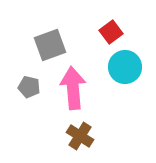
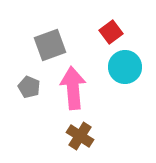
gray pentagon: rotated 10 degrees clockwise
